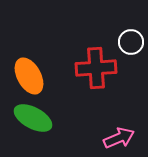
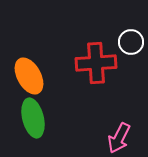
red cross: moved 5 px up
green ellipse: rotated 48 degrees clockwise
pink arrow: rotated 140 degrees clockwise
